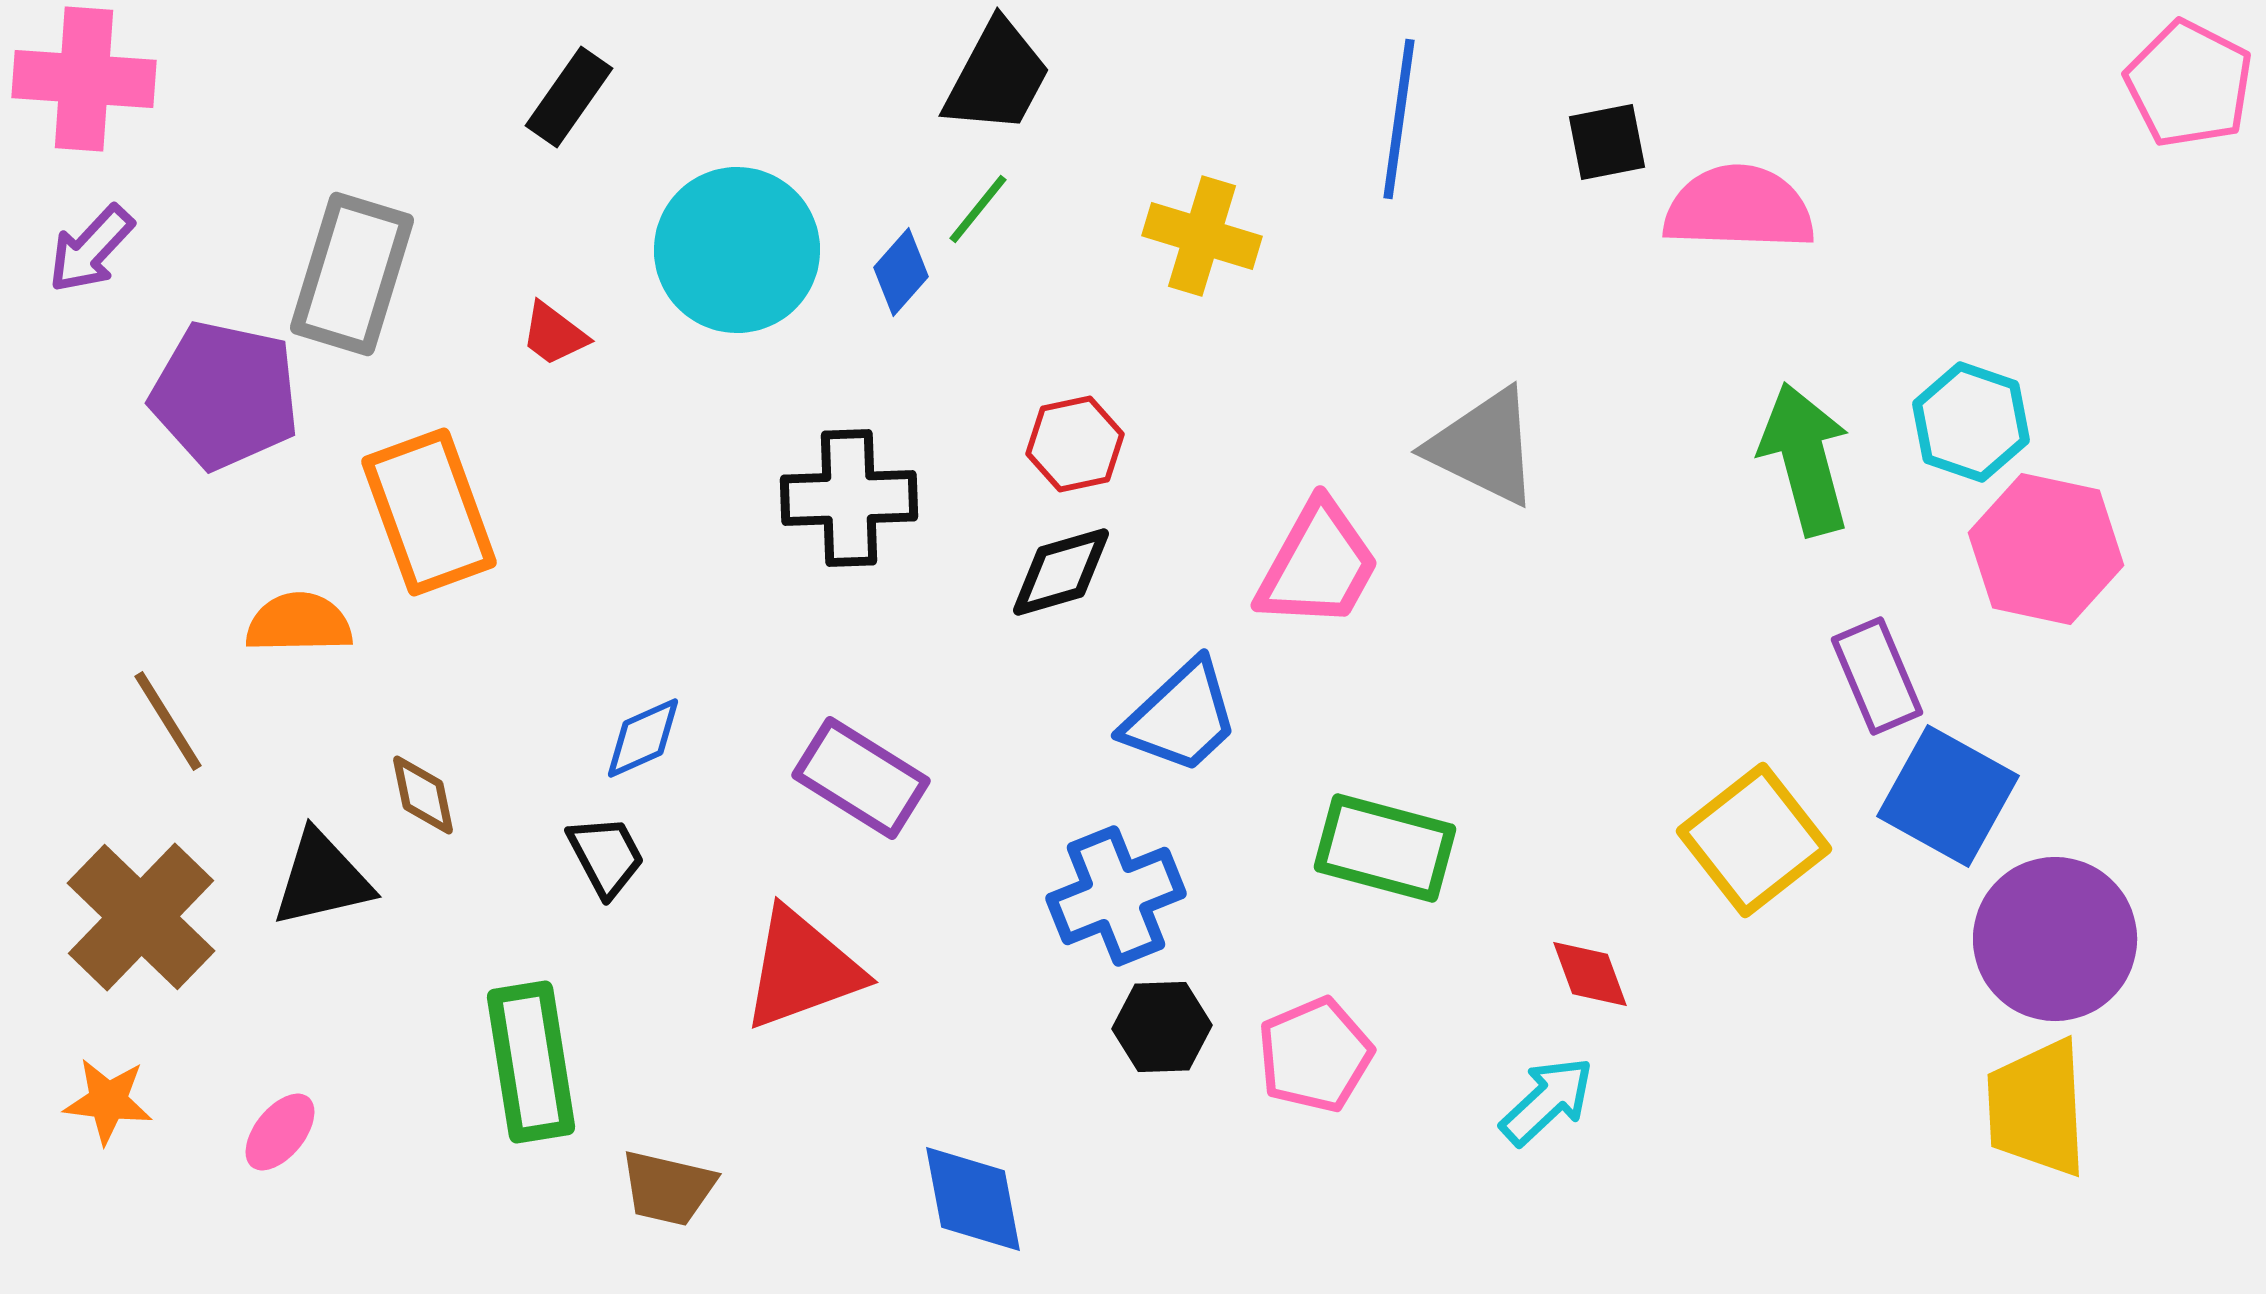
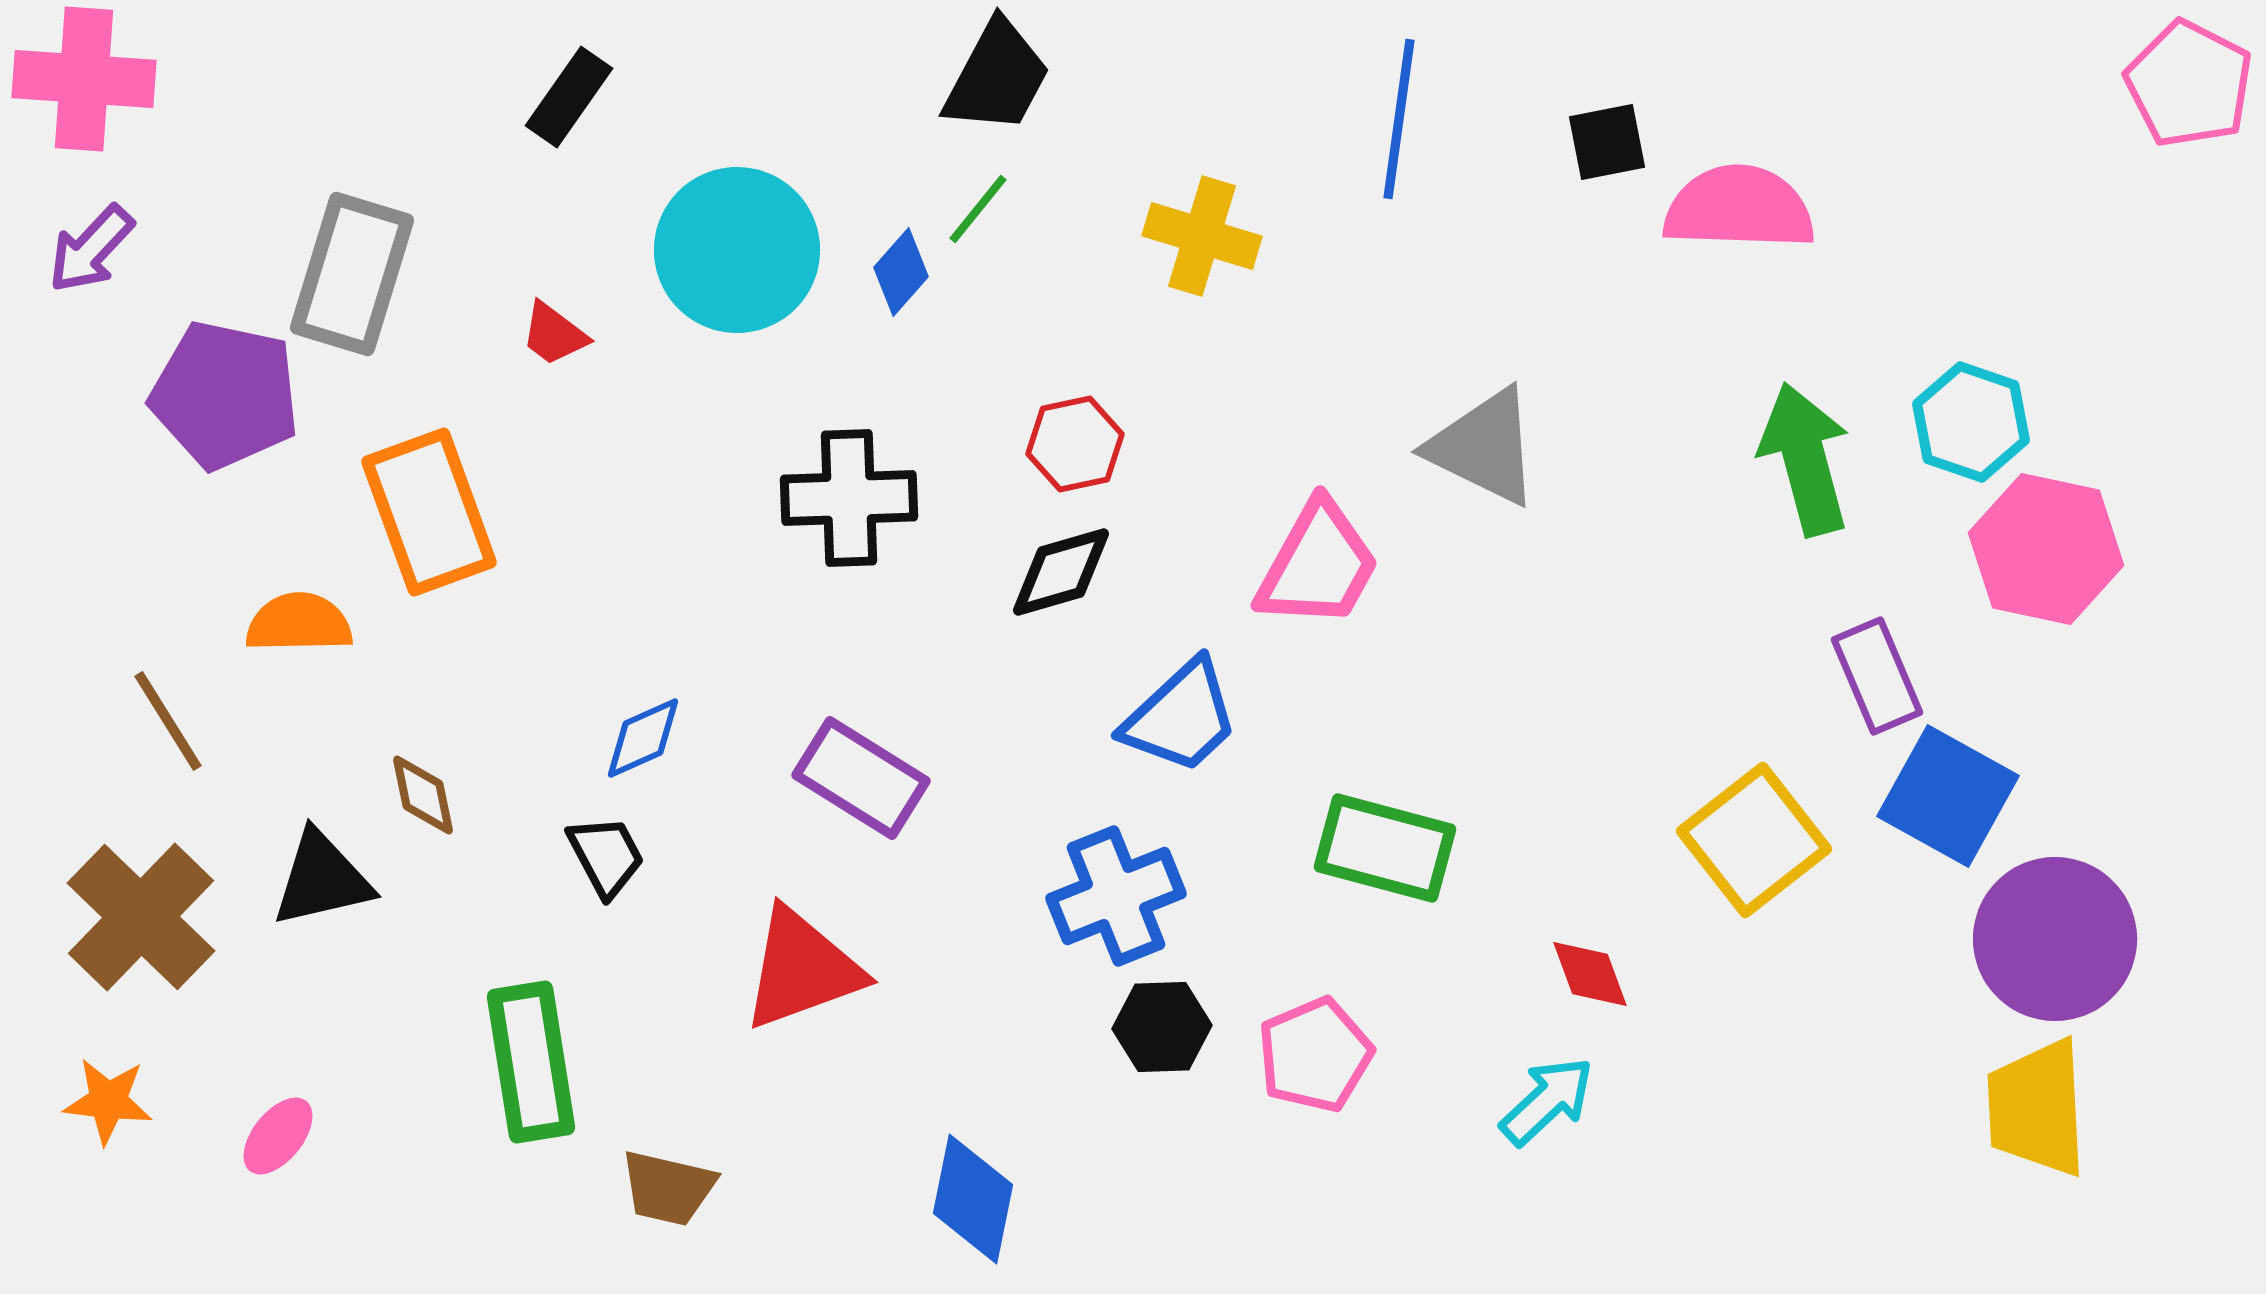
pink ellipse at (280, 1132): moved 2 px left, 4 px down
blue diamond at (973, 1199): rotated 22 degrees clockwise
